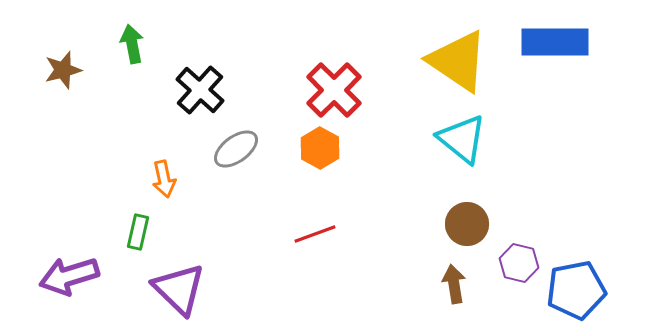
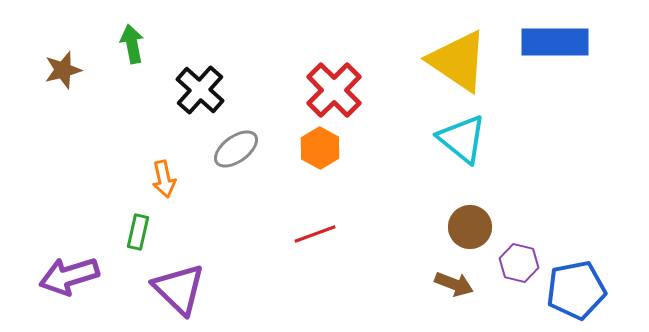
brown circle: moved 3 px right, 3 px down
brown arrow: rotated 120 degrees clockwise
